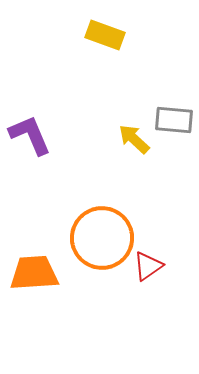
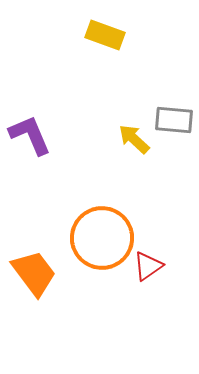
orange trapezoid: rotated 57 degrees clockwise
